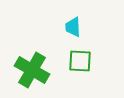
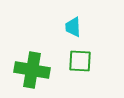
green cross: rotated 20 degrees counterclockwise
